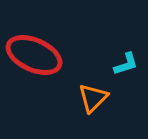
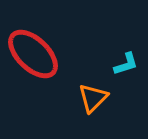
red ellipse: moved 1 px left, 1 px up; rotated 20 degrees clockwise
